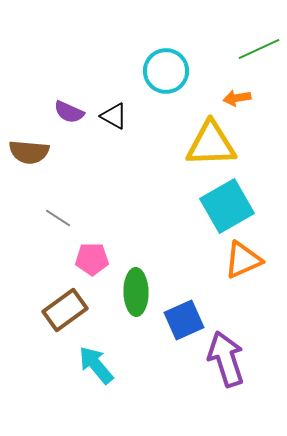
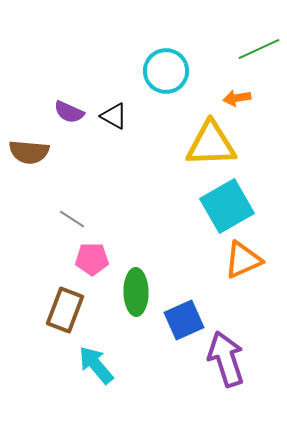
gray line: moved 14 px right, 1 px down
brown rectangle: rotated 33 degrees counterclockwise
